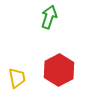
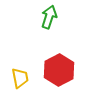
yellow trapezoid: moved 3 px right
